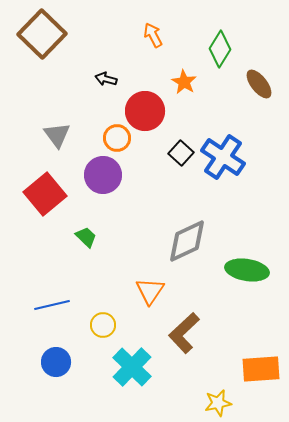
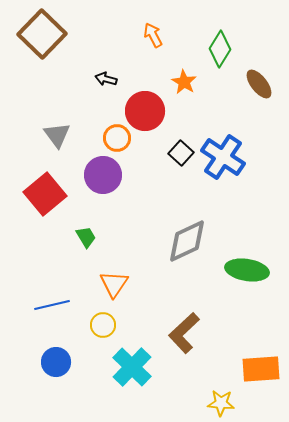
green trapezoid: rotated 15 degrees clockwise
orange triangle: moved 36 px left, 7 px up
yellow star: moved 3 px right; rotated 16 degrees clockwise
